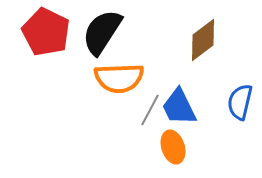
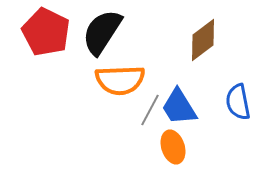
orange semicircle: moved 1 px right, 2 px down
blue semicircle: moved 2 px left; rotated 24 degrees counterclockwise
blue trapezoid: rotated 6 degrees counterclockwise
